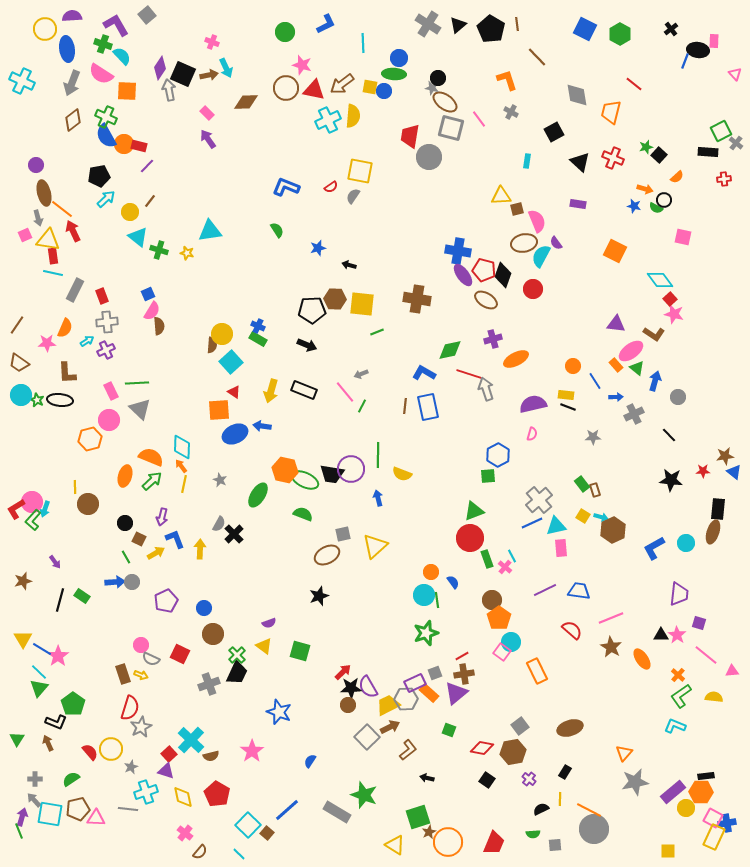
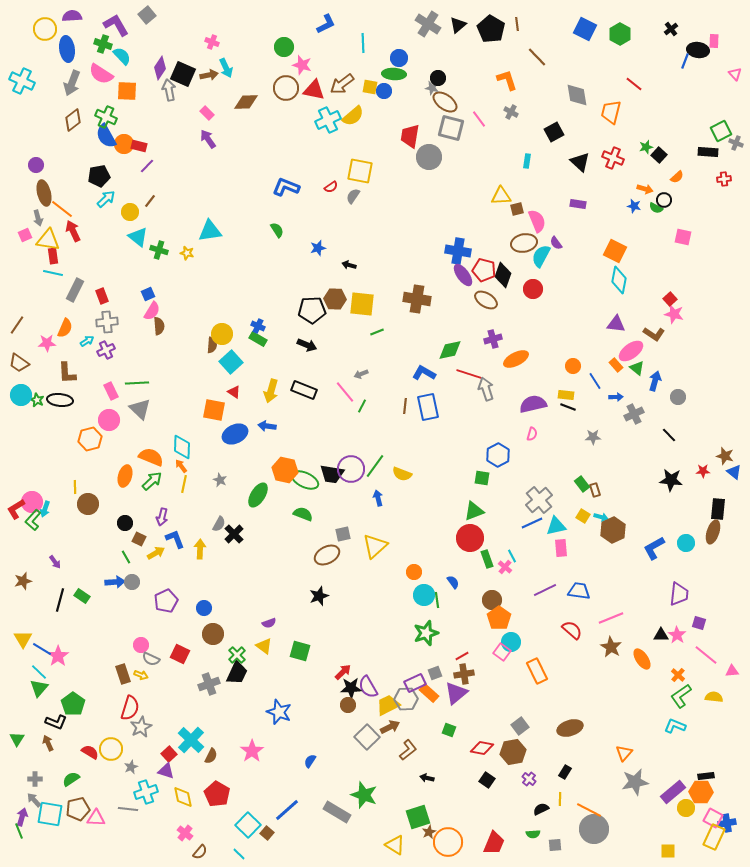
green circle at (285, 32): moved 1 px left, 15 px down
yellow semicircle at (353, 116): rotated 45 degrees clockwise
gray cross at (736, 143): rotated 16 degrees counterclockwise
cyan diamond at (660, 280): moved 41 px left; rotated 48 degrees clockwise
orange square at (219, 410): moved 5 px left; rotated 15 degrees clockwise
blue arrow at (262, 426): moved 5 px right
green line at (378, 455): moved 3 px left, 11 px down; rotated 35 degrees clockwise
brown star at (725, 456): rotated 24 degrees clockwise
green square at (488, 476): moved 6 px left, 2 px down; rotated 14 degrees clockwise
orange circle at (431, 572): moved 17 px left
red semicircle at (90, 752): rotated 18 degrees counterclockwise
brown semicircle at (211, 756): rotated 49 degrees counterclockwise
